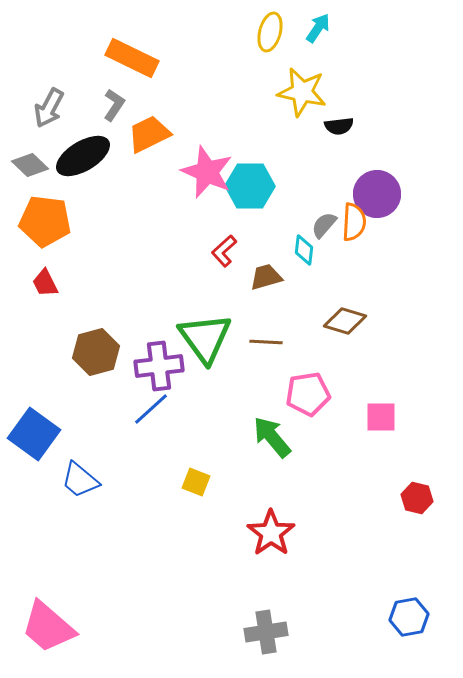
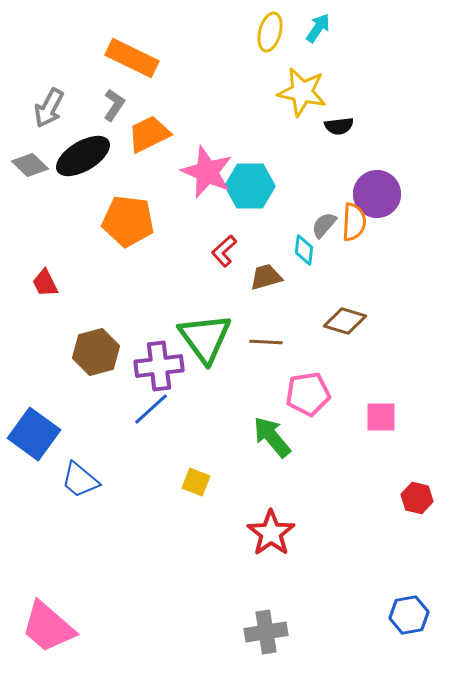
orange pentagon: moved 83 px right
blue hexagon: moved 2 px up
